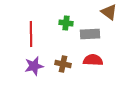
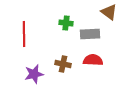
red line: moved 7 px left
purple star: moved 8 px down
